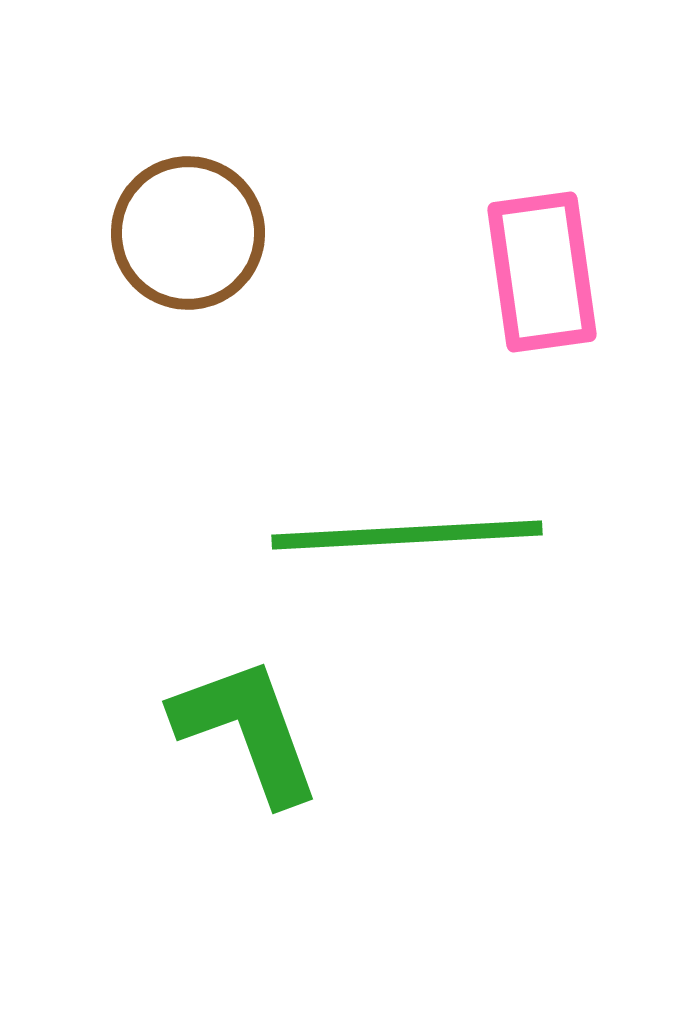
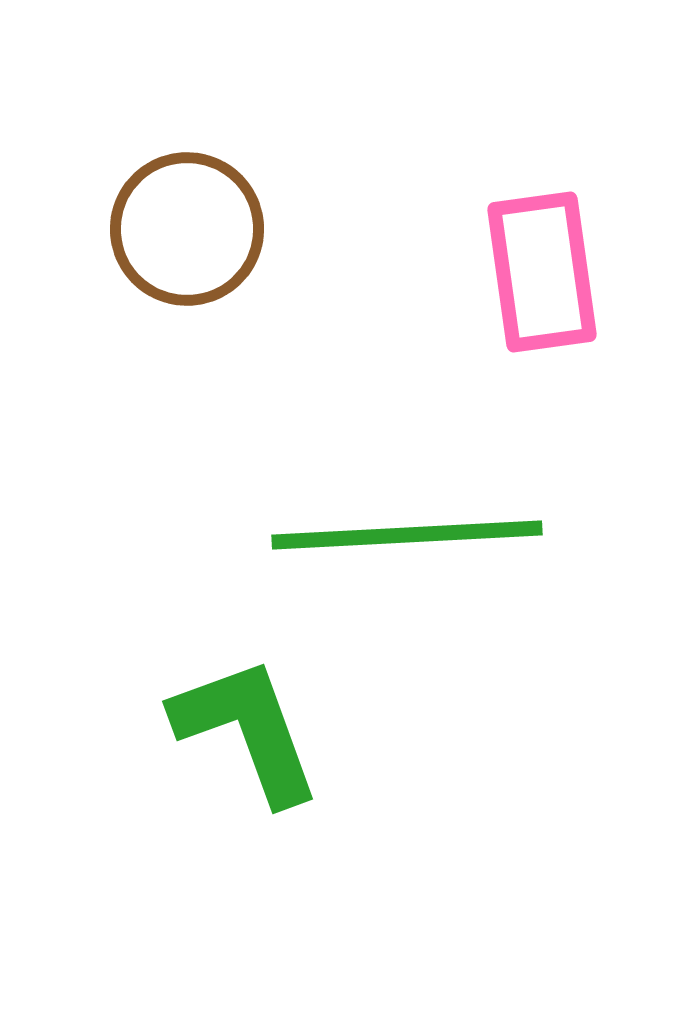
brown circle: moved 1 px left, 4 px up
